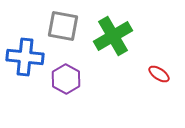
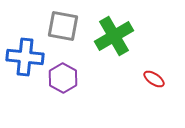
green cross: moved 1 px right
red ellipse: moved 5 px left, 5 px down
purple hexagon: moved 3 px left, 1 px up
